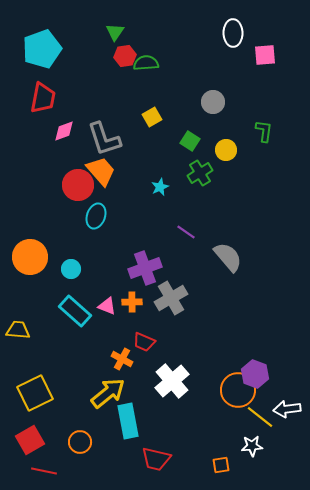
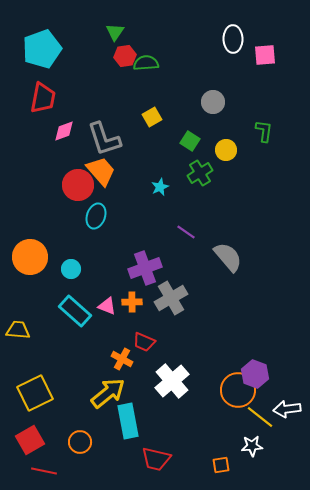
white ellipse at (233, 33): moved 6 px down
